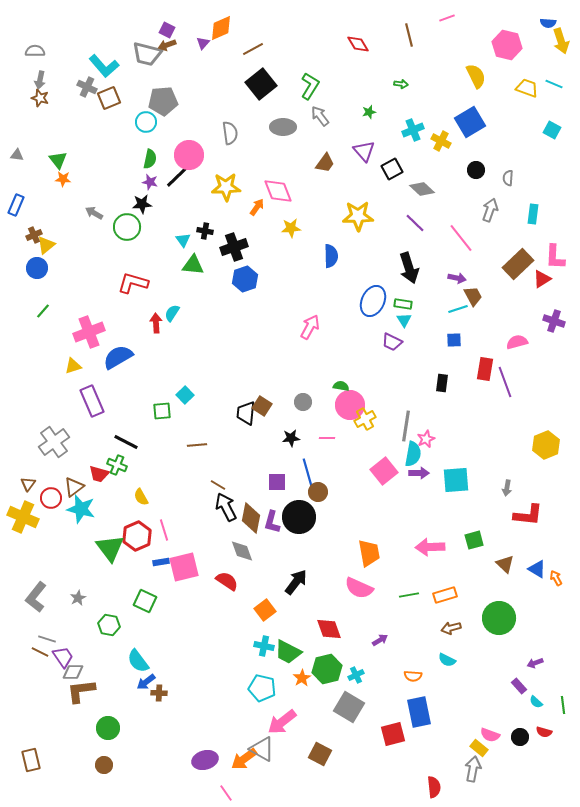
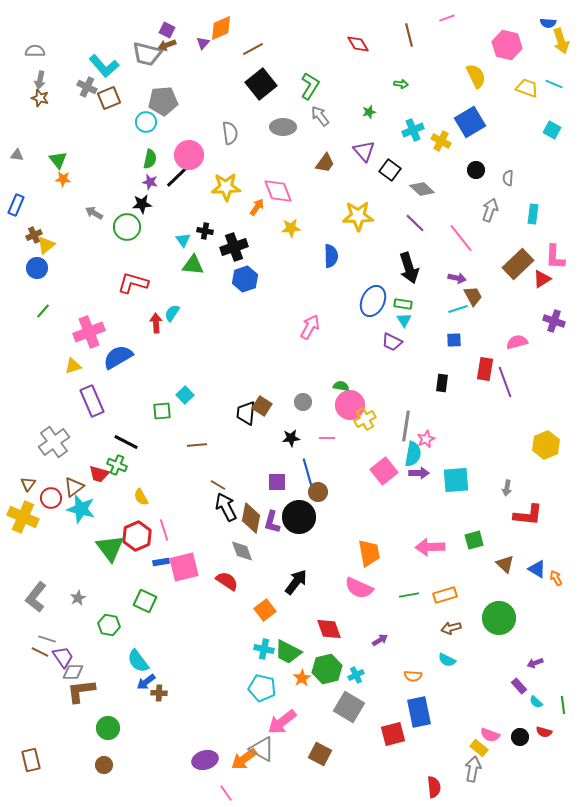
black square at (392, 169): moved 2 px left, 1 px down; rotated 25 degrees counterclockwise
cyan cross at (264, 646): moved 3 px down
